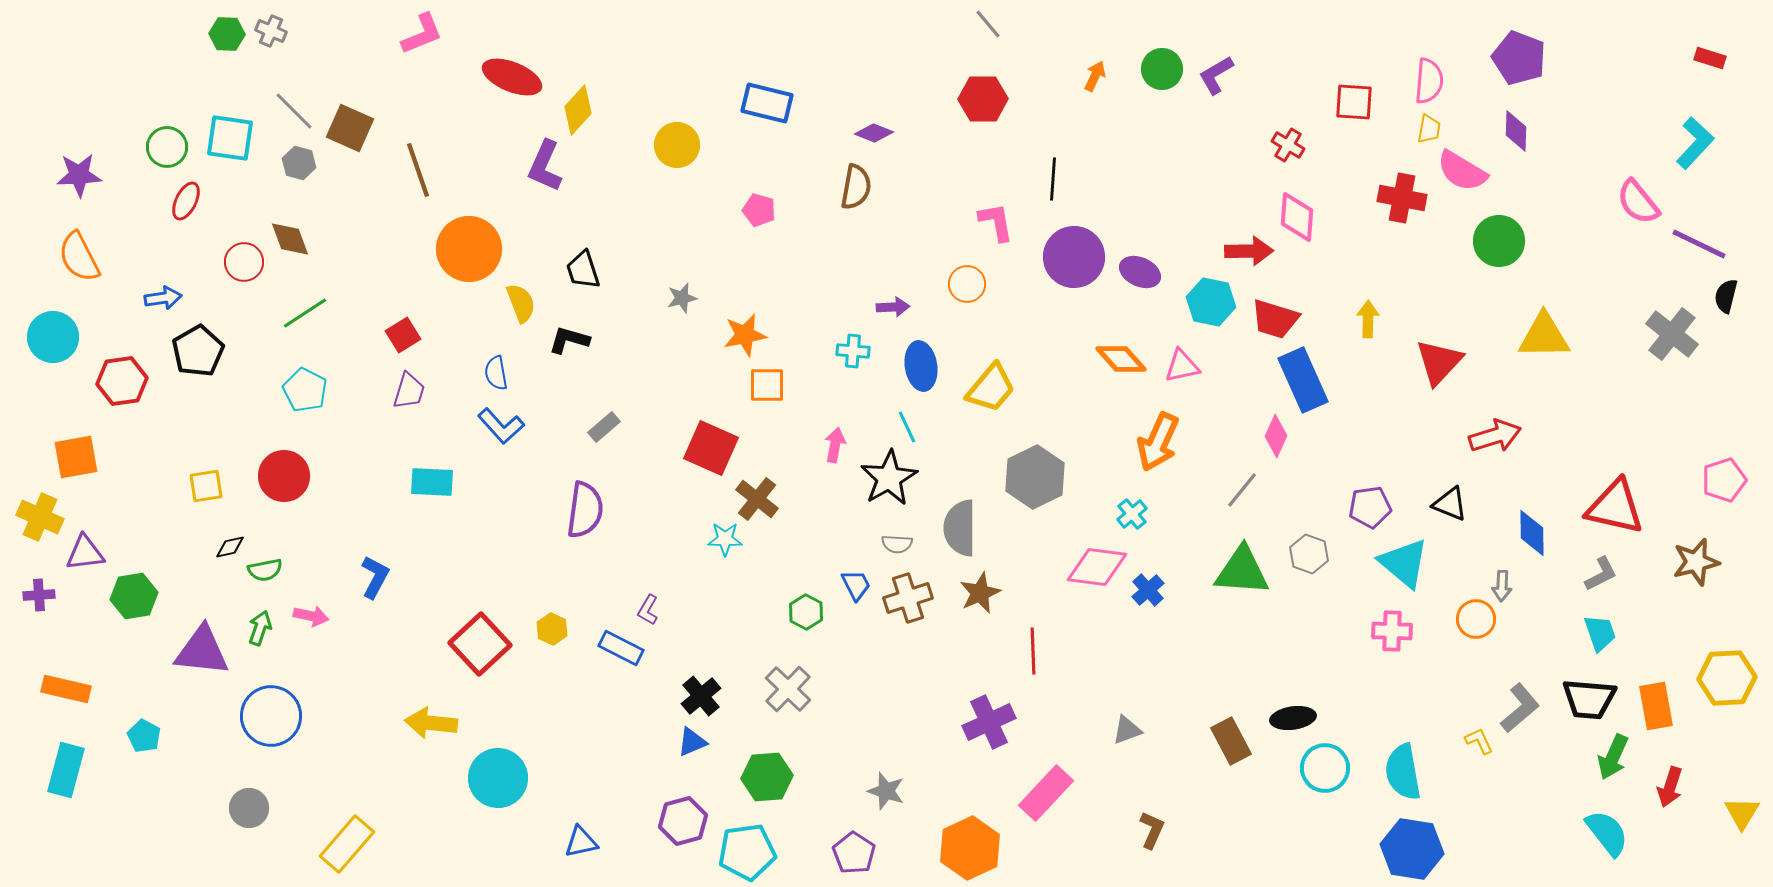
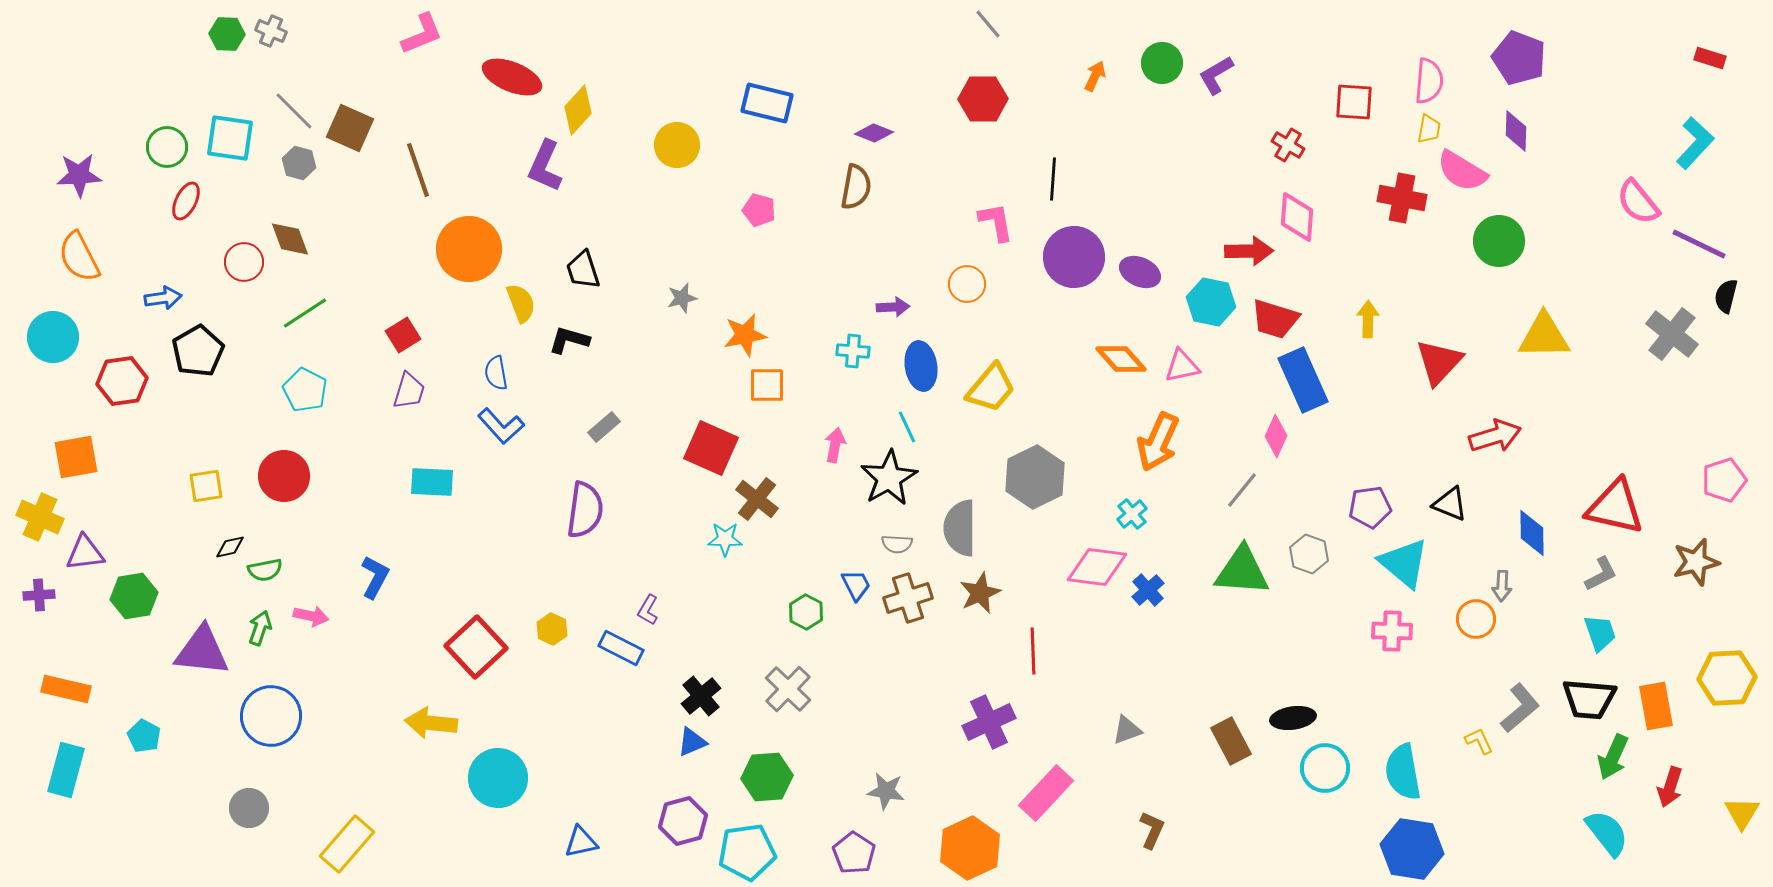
green circle at (1162, 69): moved 6 px up
red square at (480, 644): moved 4 px left, 3 px down
gray star at (886, 791): rotated 9 degrees counterclockwise
